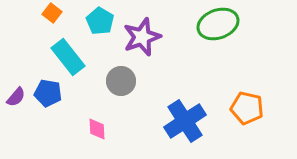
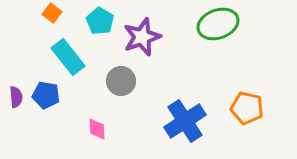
blue pentagon: moved 2 px left, 2 px down
purple semicircle: rotated 45 degrees counterclockwise
